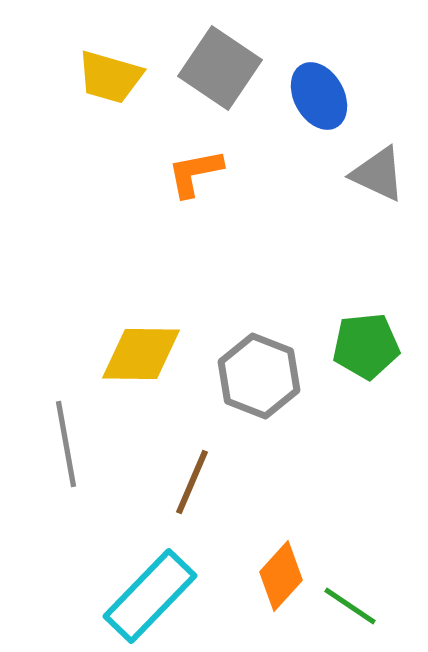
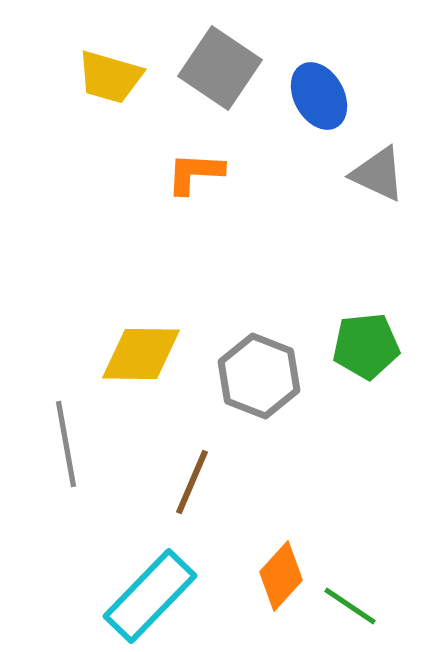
orange L-shape: rotated 14 degrees clockwise
